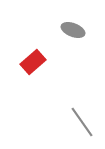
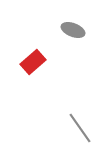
gray line: moved 2 px left, 6 px down
